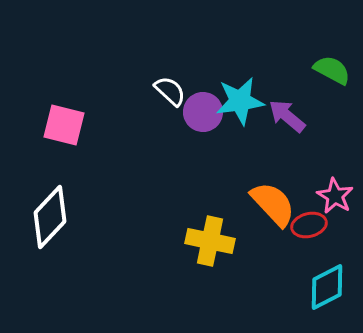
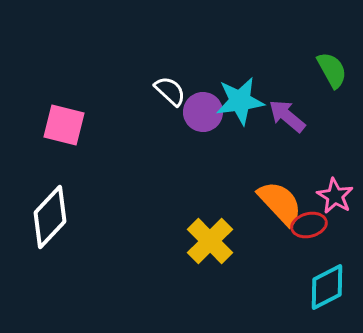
green semicircle: rotated 33 degrees clockwise
orange semicircle: moved 7 px right, 1 px up
yellow cross: rotated 33 degrees clockwise
